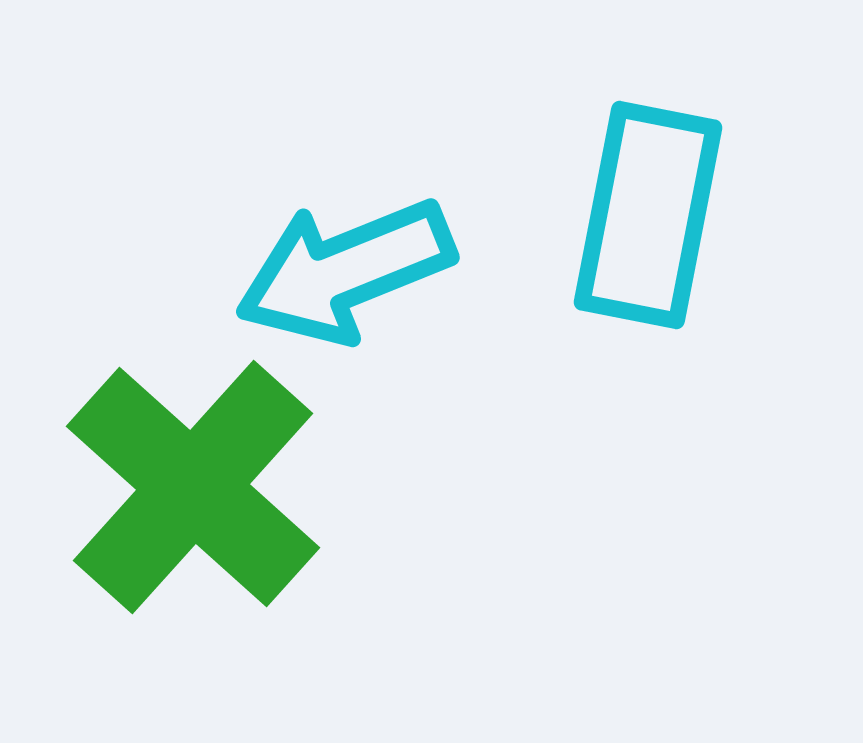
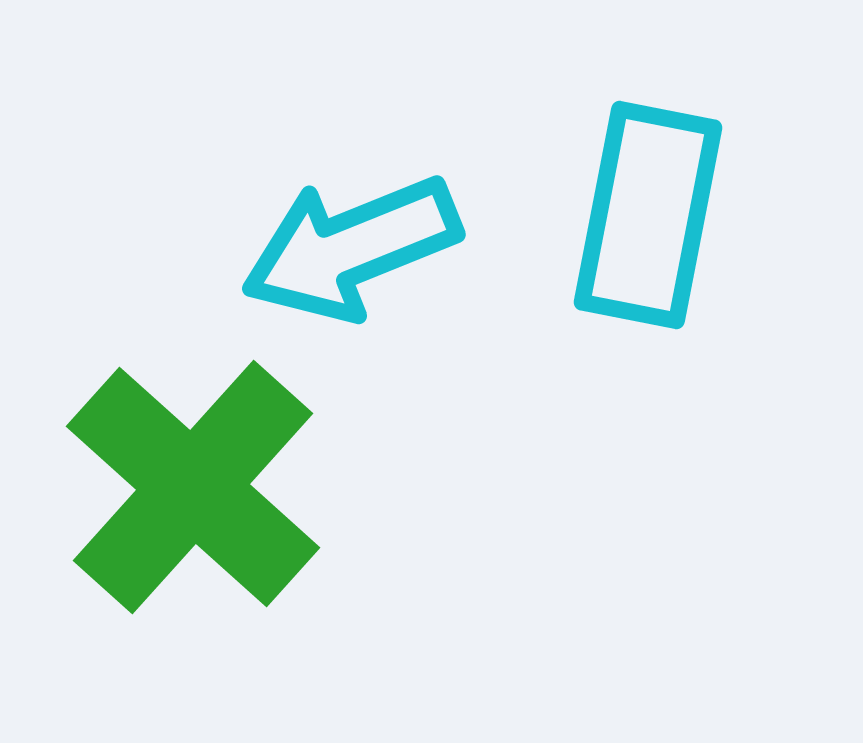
cyan arrow: moved 6 px right, 23 px up
